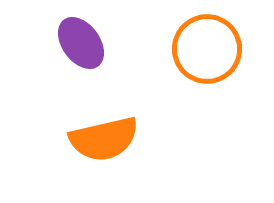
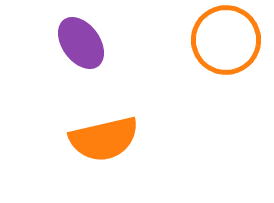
orange circle: moved 19 px right, 9 px up
